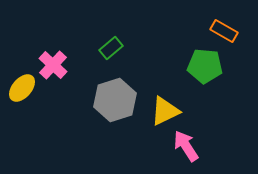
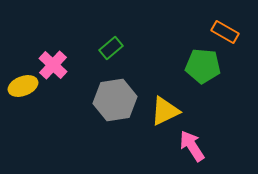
orange rectangle: moved 1 px right, 1 px down
green pentagon: moved 2 px left
yellow ellipse: moved 1 px right, 2 px up; rotated 28 degrees clockwise
gray hexagon: rotated 9 degrees clockwise
pink arrow: moved 6 px right
